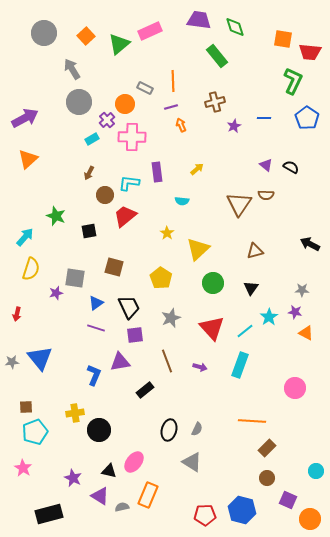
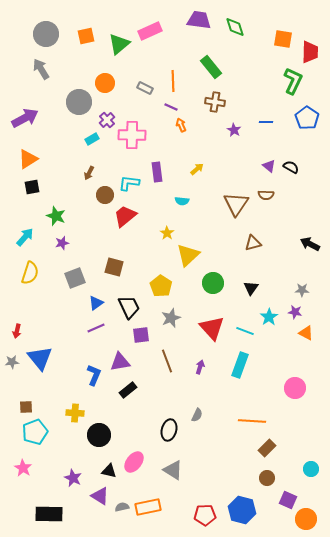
gray circle at (44, 33): moved 2 px right, 1 px down
orange square at (86, 36): rotated 30 degrees clockwise
red trapezoid at (310, 52): rotated 95 degrees counterclockwise
green rectangle at (217, 56): moved 6 px left, 11 px down
gray arrow at (72, 69): moved 31 px left
brown cross at (215, 102): rotated 24 degrees clockwise
orange circle at (125, 104): moved 20 px left, 21 px up
purple line at (171, 107): rotated 40 degrees clockwise
blue line at (264, 118): moved 2 px right, 4 px down
purple star at (234, 126): moved 4 px down; rotated 16 degrees counterclockwise
pink cross at (132, 137): moved 2 px up
orange triangle at (28, 159): rotated 10 degrees clockwise
purple triangle at (266, 165): moved 3 px right, 1 px down
brown triangle at (239, 204): moved 3 px left
black square at (89, 231): moved 57 px left, 44 px up
yellow triangle at (198, 249): moved 10 px left, 6 px down
brown triangle at (255, 251): moved 2 px left, 8 px up
yellow semicircle at (31, 269): moved 1 px left, 4 px down
gray square at (75, 278): rotated 30 degrees counterclockwise
yellow pentagon at (161, 278): moved 8 px down
purple star at (56, 293): moved 6 px right, 50 px up
red arrow at (17, 314): moved 17 px down
purple line at (96, 328): rotated 42 degrees counterclockwise
cyan line at (245, 331): rotated 60 degrees clockwise
purple square at (135, 335): moved 6 px right
purple arrow at (200, 367): rotated 88 degrees counterclockwise
black rectangle at (145, 390): moved 17 px left
yellow cross at (75, 413): rotated 12 degrees clockwise
gray semicircle at (197, 429): moved 14 px up
black circle at (99, 430): moved 5 px down
gray triangle at (192, 462): moved 19 px left, 8 px down
cyan circle at (316, 471): moved 5 px left, 2 px up
orange rectangle at (148, 495): moved 12 px down; rotated 55 degrees clockwise
black rectangle at (49, 514): rotated 16 degrees clockwise
orange circle at (310, 519): moved 4 px left
